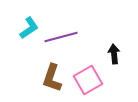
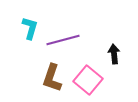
cyan L-shape: moved 1 px right; rotated 40 degrees counterclockwise
purple line: moved 2 px right, 3 px down
pink square: rotated 20 degrees counterclockwise
